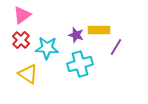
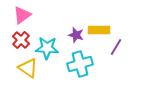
yellow triangle: moved 6 px up
